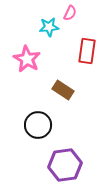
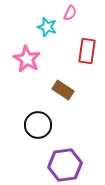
cyan star: moved 2 px left; rotated 24 degrees clockwise
